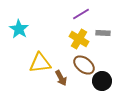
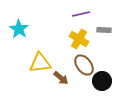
purple line: rotated 18 degrees clockwise
gray rectangle: moved 1 px right, 3 px up
brown ellipse: rotated 15 degrees clockwise
brown arrow: rotated 21 degrees counterclockwise
